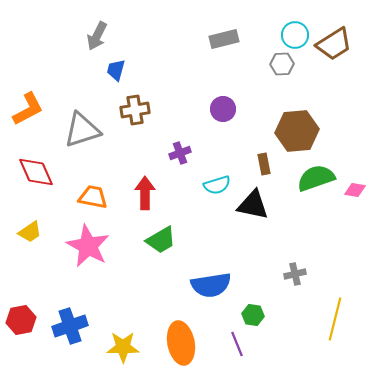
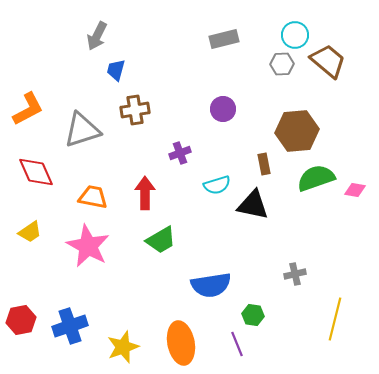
brown trapezoid: moved 6 px left, 17 px down; rotated 108 degrees counterclockwise
yellow star: rotated 20 degrees counterclockwise
